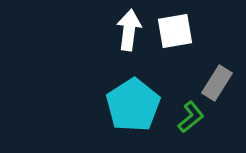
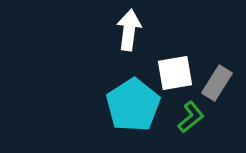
white square: moved 42 px down
